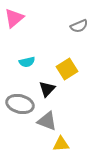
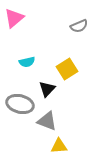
yellow triangle: moved 2 px left, 2 px down
